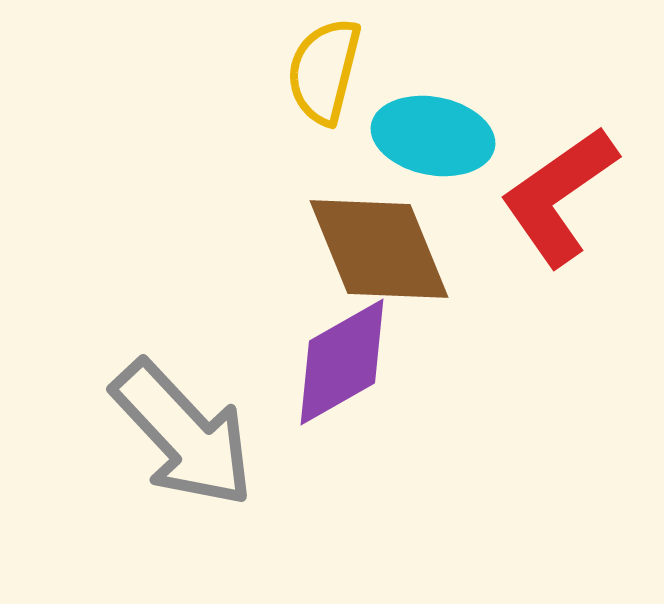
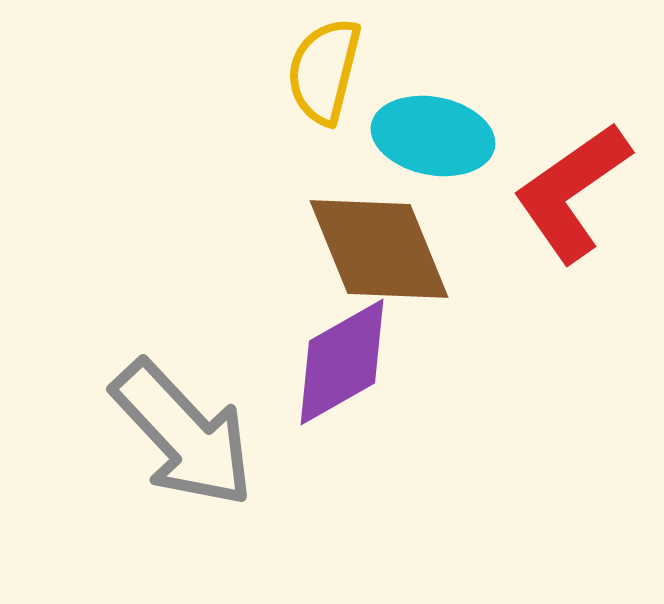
red L-shape: moved 13 px right, 4 px up
